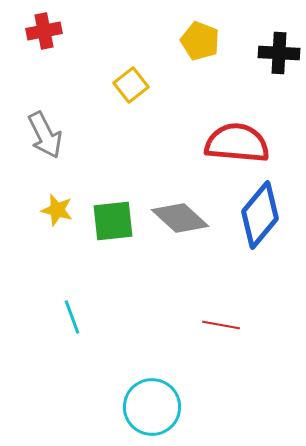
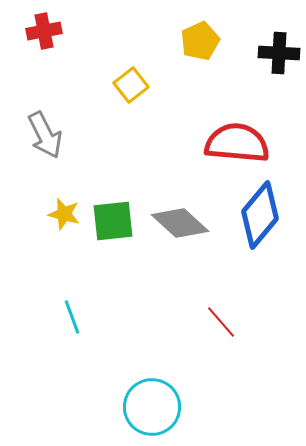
yellow pentagon: rotated 27 degrees clockwise
yellow star: moved 7 px right, 4 px down
gray diamond: moved 5 px down
red line: moved 3 px up; rotated 39 degrees clockwise
